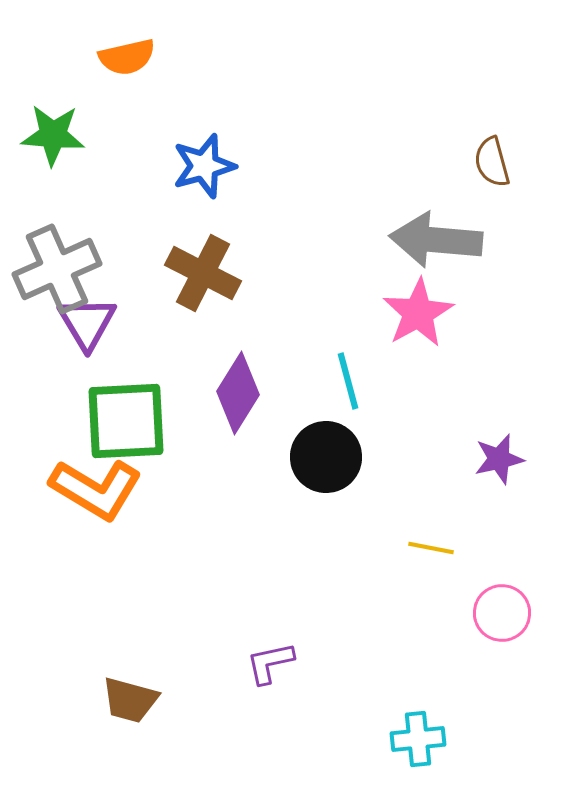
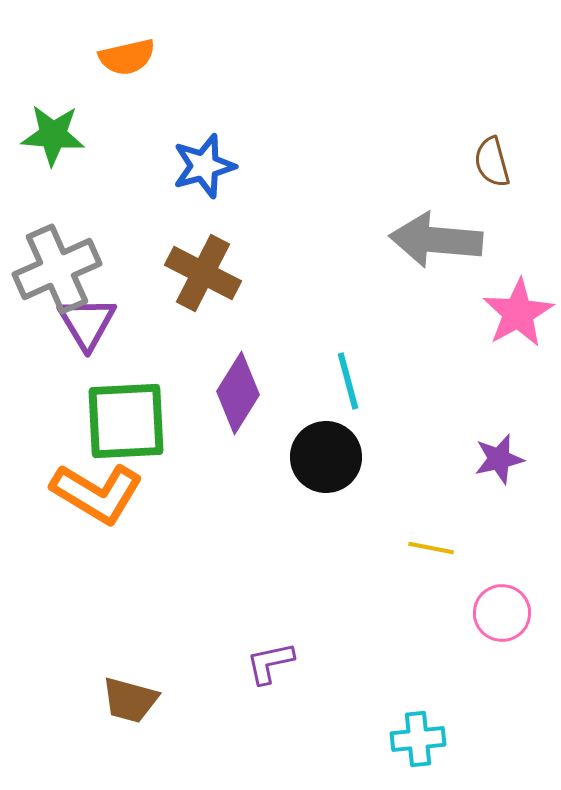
pink star: moved 100 px right
orange L-shape: moved 1 px right, 4 px down
